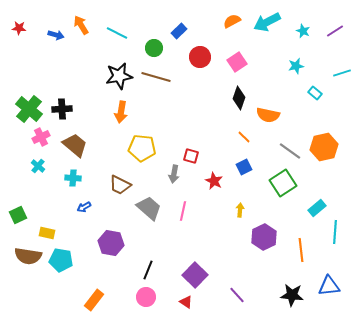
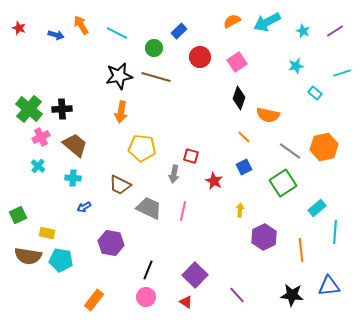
red star at (19, 28): rotated 16 degrees clockwise
gray trapezoid at (149, 208): rotated 16 degrees counterclockwise
